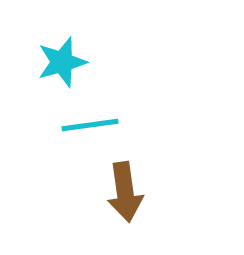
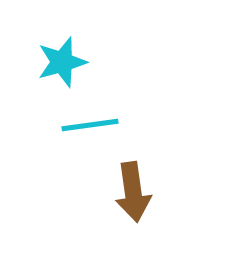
brown arrow: moved 8 px right
